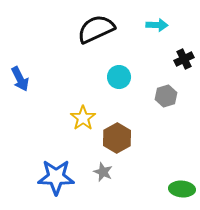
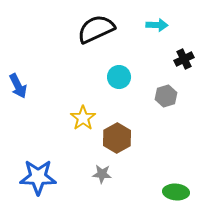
blue arrow: moved 2 px left, 7 px down
gray star: moved 1 px left, 2 px down; rotated 18 degrees counterclockwise
blue star: moved 18 px left
green ellipse: moved 6 px left, 3 px down
